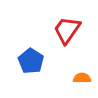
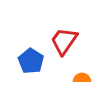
red trapezoid: moved 3 px left, 11 px down
